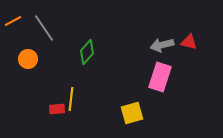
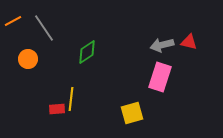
green diamond: rotated 15 degrees clockwise
